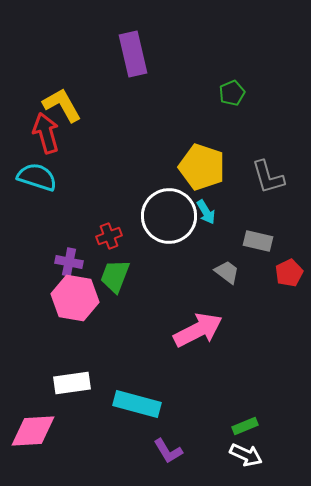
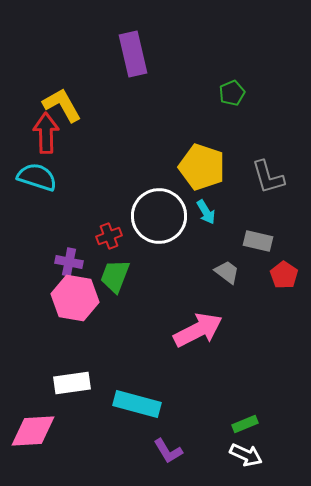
red arrow: rotated 15 degrees clockwise
white circle: moved 10 px left
red pentagon: moved 5 px left, 2 px down; rotated 12 degrees counterclockwise
green rectangle: moved 2 px up
